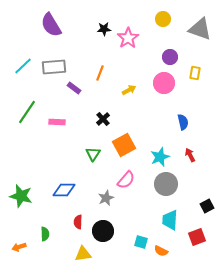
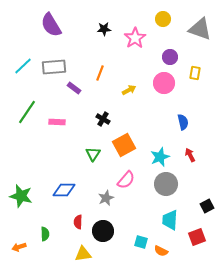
pink star: moved 7 px right
black cross: rotated 16 degrees counterclockwise
